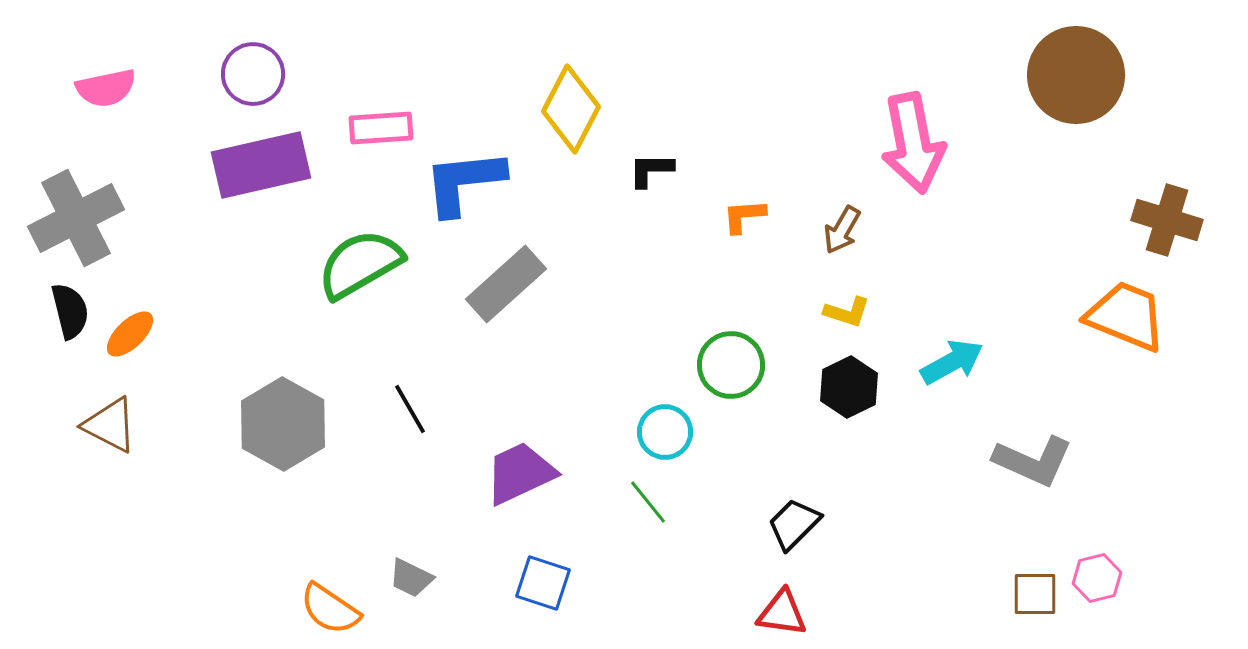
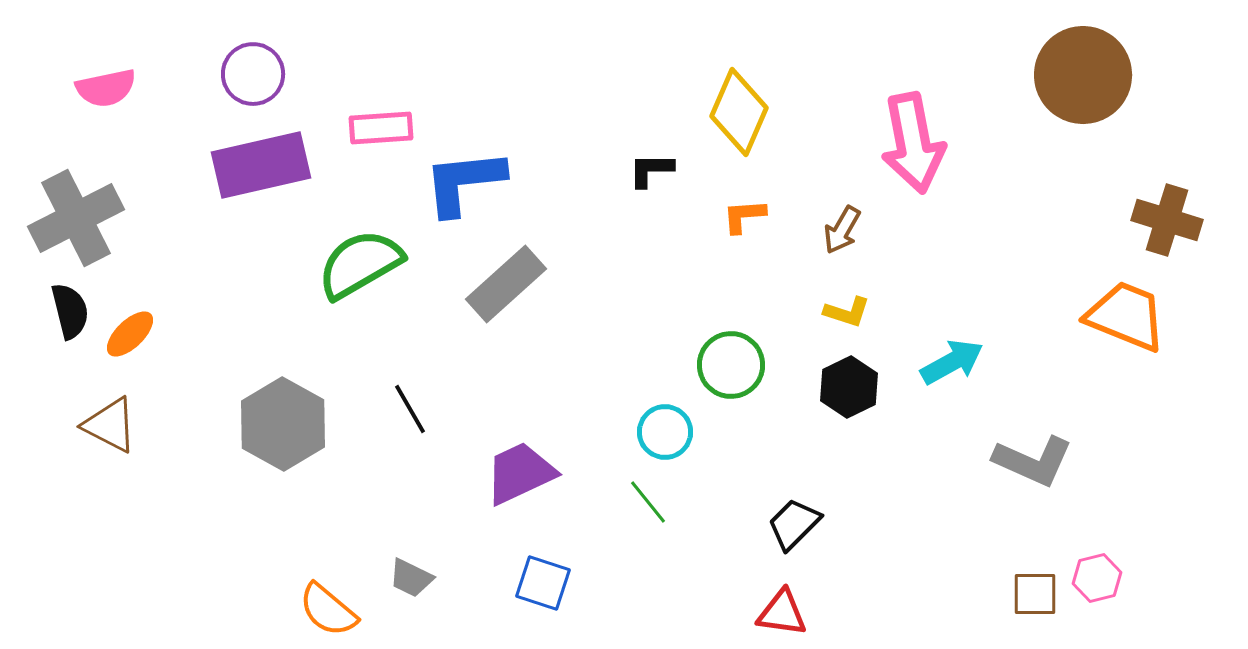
brown circle: moved 7 px right
yellow diamond: moved 168 px right, 3 px down; rotated 4 degrees counterclockwise
orange semicircle: moved 2 px left, 1 px down; rotated 6 degrees clockwise
